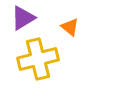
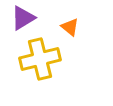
yellow cross: moved 2 px right
